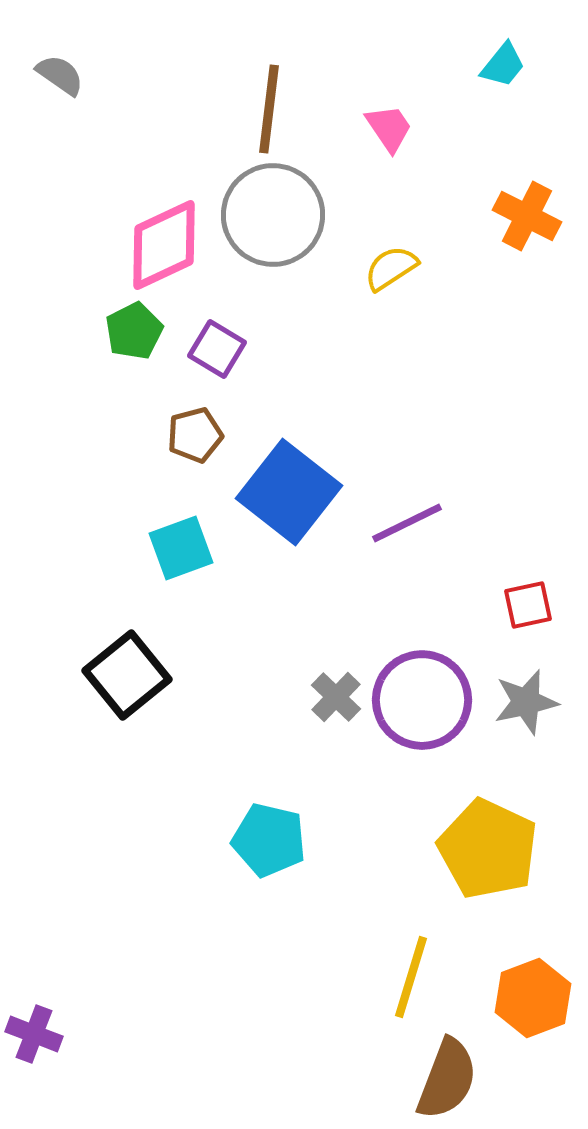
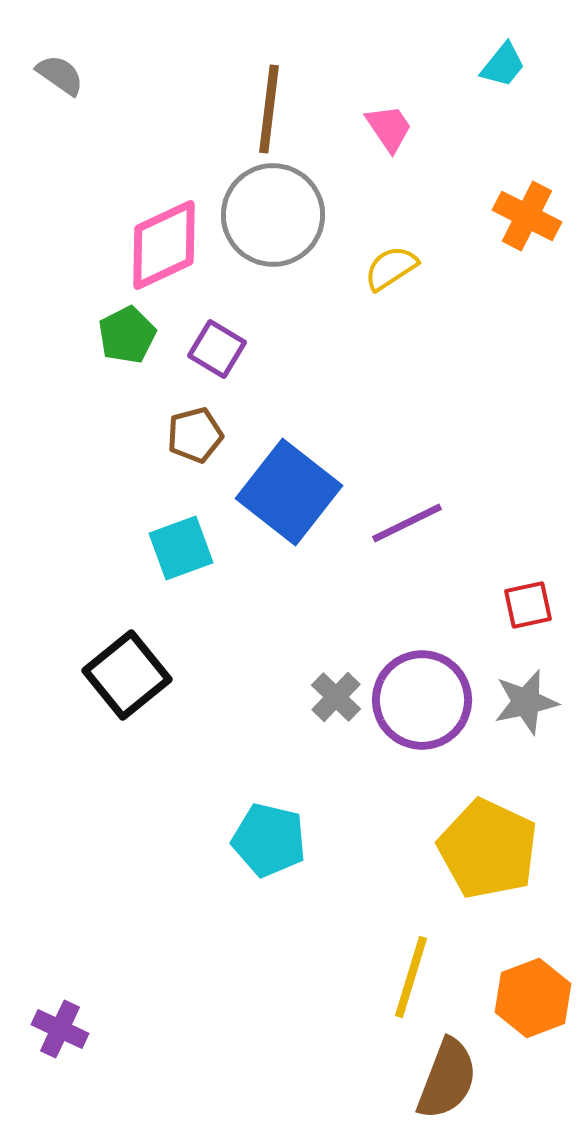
green pentagon: moved 7 px left, 4 px down
purple cross: moved 26 px right, 5 px up; rotated 4 degrees clockwise
